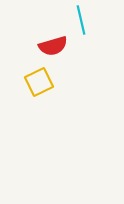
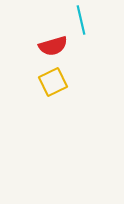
yellow square: moved 14 px right
